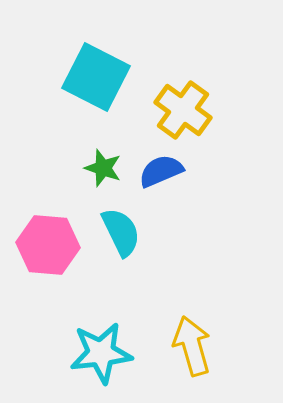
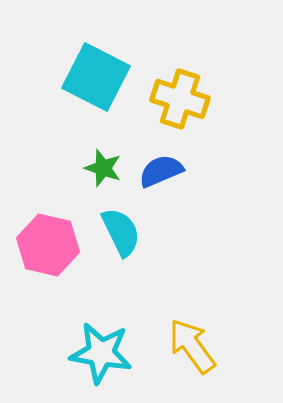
yellow cross: moved 3 px left, 11 px up; rotated 18 degrees counterclockwise
pink hexagon: rotated 8 degrees clockwise
yellow arrow: rotated 20 degrees counterclockwise
cyan star: rotated 16 degrees clockwise
